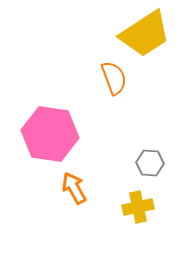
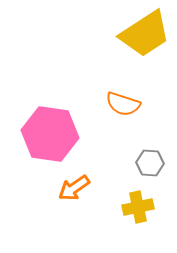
orange semicircle: moved 9 px right, 26 px down; rotated 128 degrees clockwise
orange arrow: rotated 96 degrees counterclockwise
